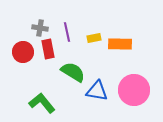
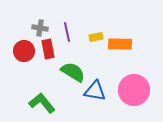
yellow rectangle: moved 2 px right, 1 px up
red circle: moved 1 px right, 1 px up
blue triangle: moved 2 px left
